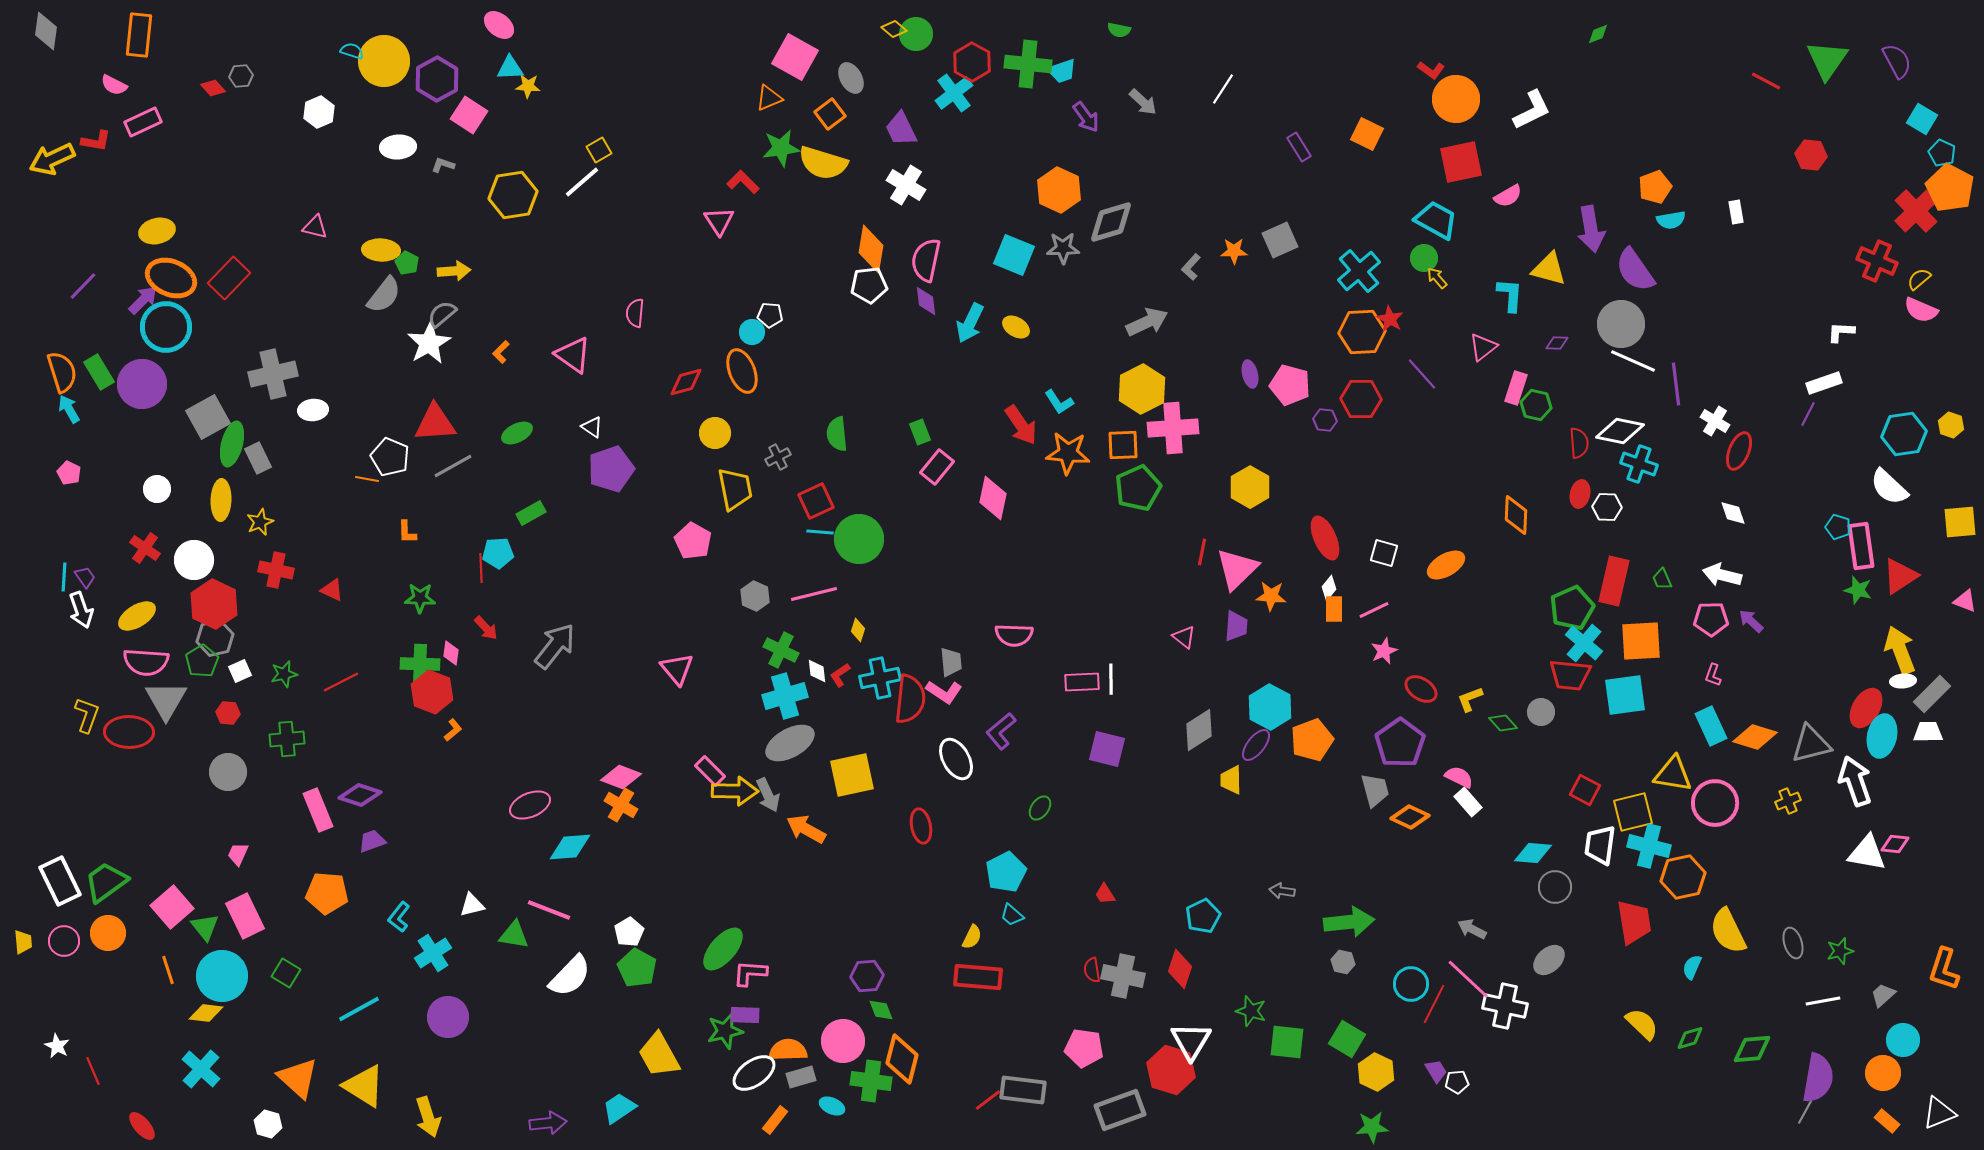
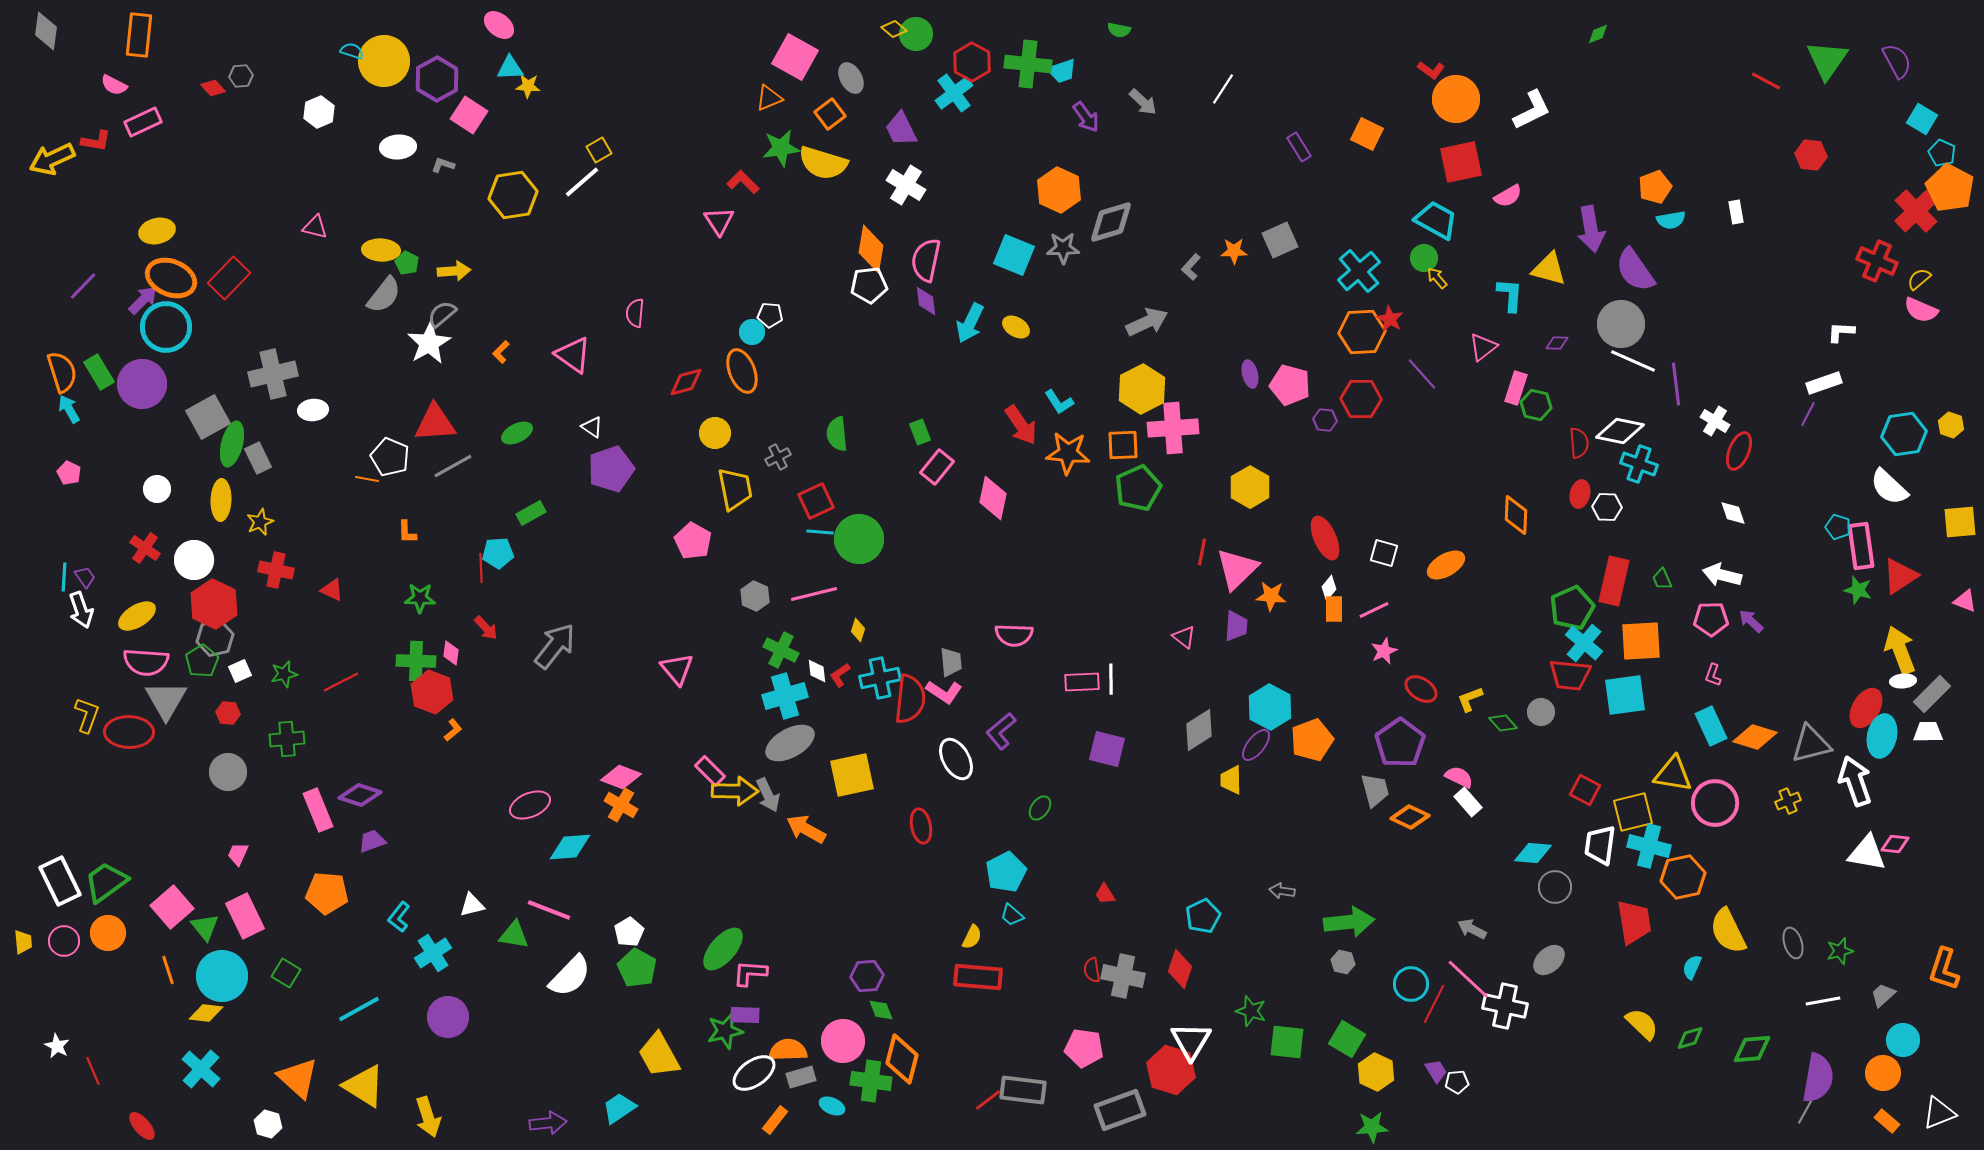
green cross at (420, 664): moved 4 px left, 3 px up
